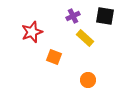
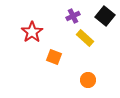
black square: rotated 30 degrees clockwise
red star: rotated 15 degrees counterclockwise
